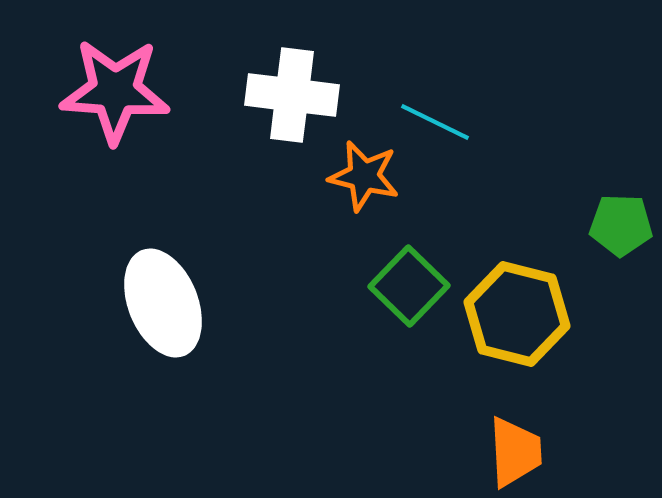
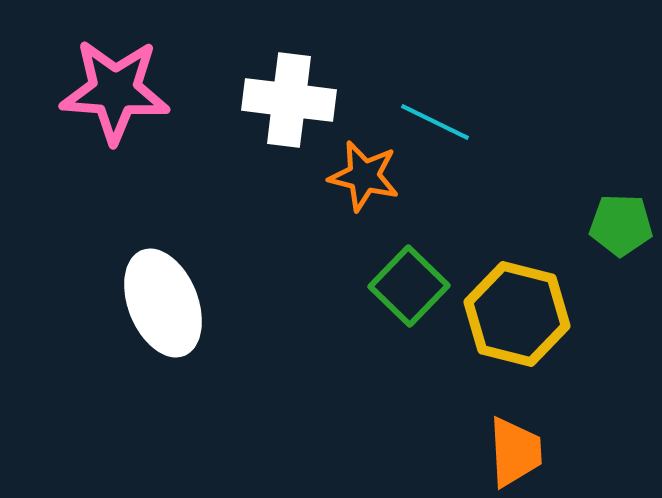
white cross: moved 3 px left, 5 px down
